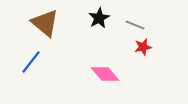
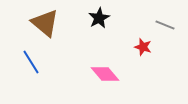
gray line: moved 30 px right
red star: rotated 30 degrees clockwise
blue line: rotated 70 degrees counterclockwise
